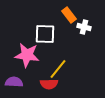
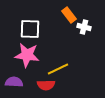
white square: moved 15 px left, 5 px up
yellow line: rotated 25 degrees clockwise
red semicircle: moved 3 px left, 1 px down
